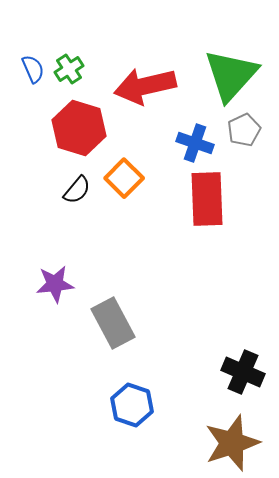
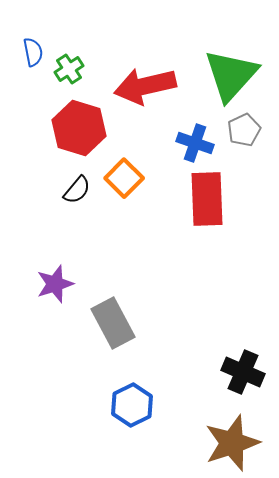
blue semicircle: moved 17 px up; rotated 12 degrees clockwise
purple star: rotated 12 degrees counterclockwise
blue hexagon: rotated 15 degrees clockwise
